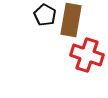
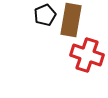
black pentagon: rotated 20 degrees clockwise
